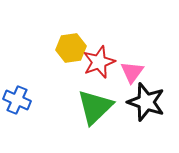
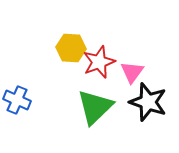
yellow hexagon: rotated 12 degrees clockwise
black star: moved 2 px right
